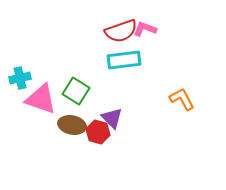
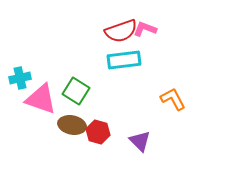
orange L-shape: moved 9 px left
purple triangle: moved 28 px right, 23 px down
